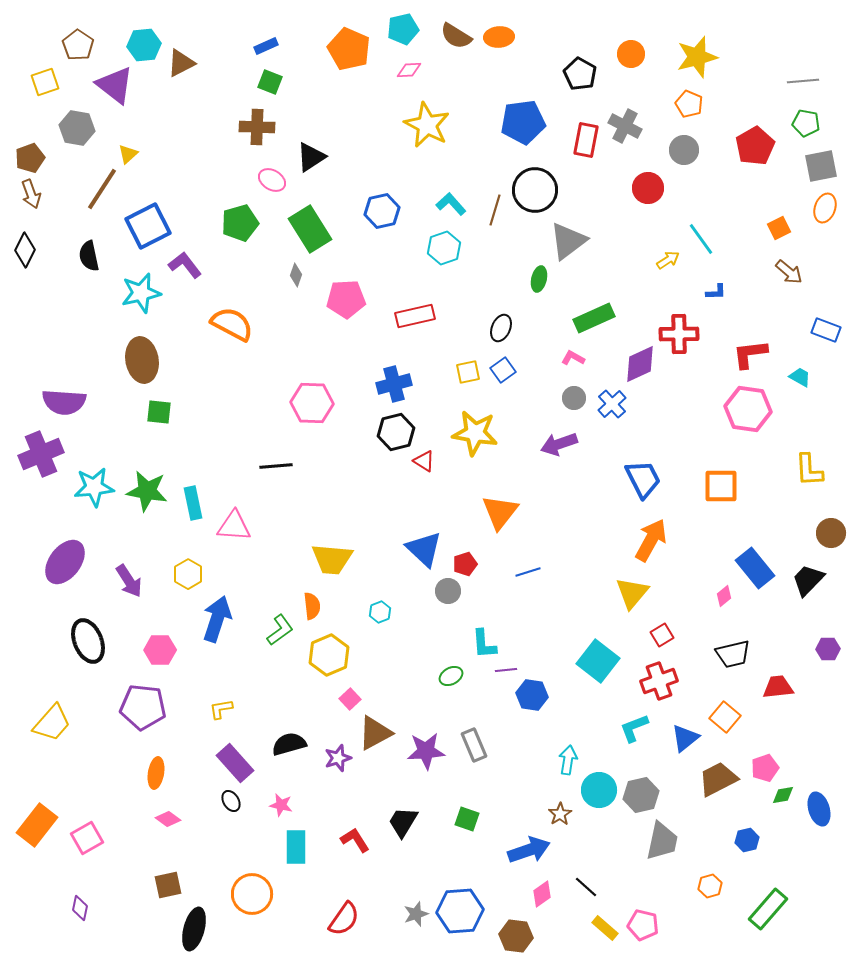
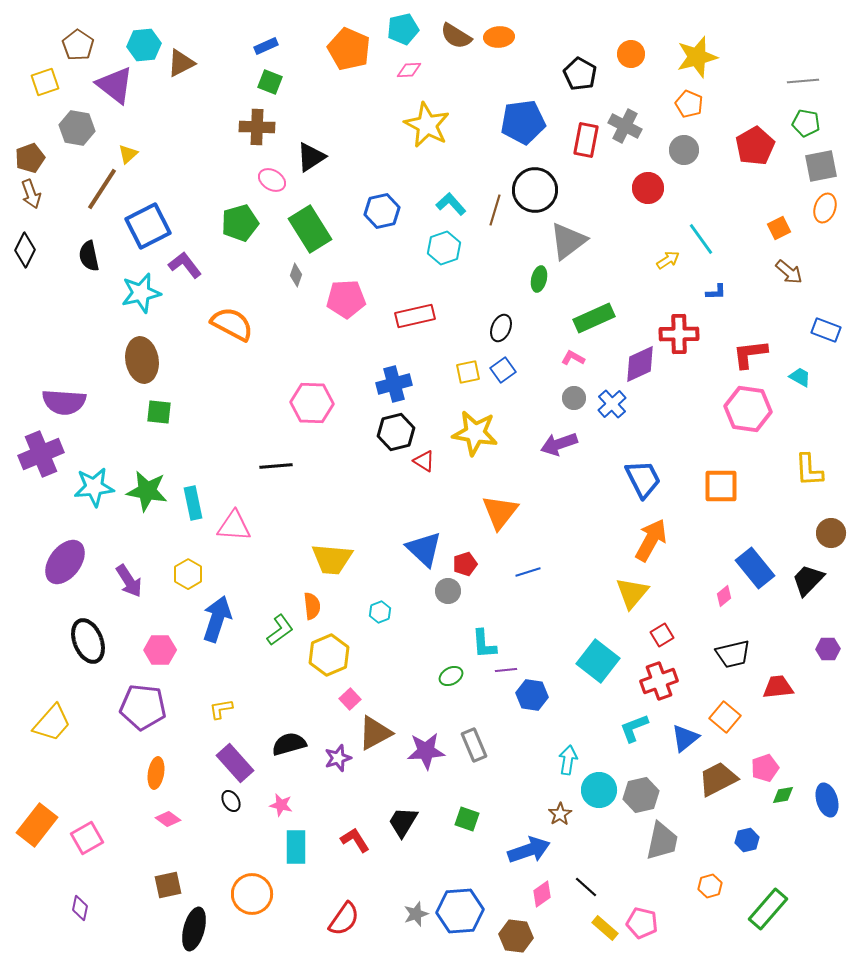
blue ellipse at (819, 809): moved 8 px right, 9 px up
pink pentagon at (643, 925): moved 1 px left, 2 px up
